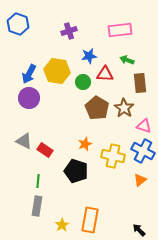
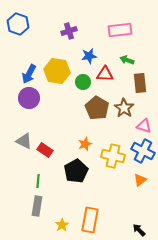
black pentagon: rotated 25 degrees clockwise
